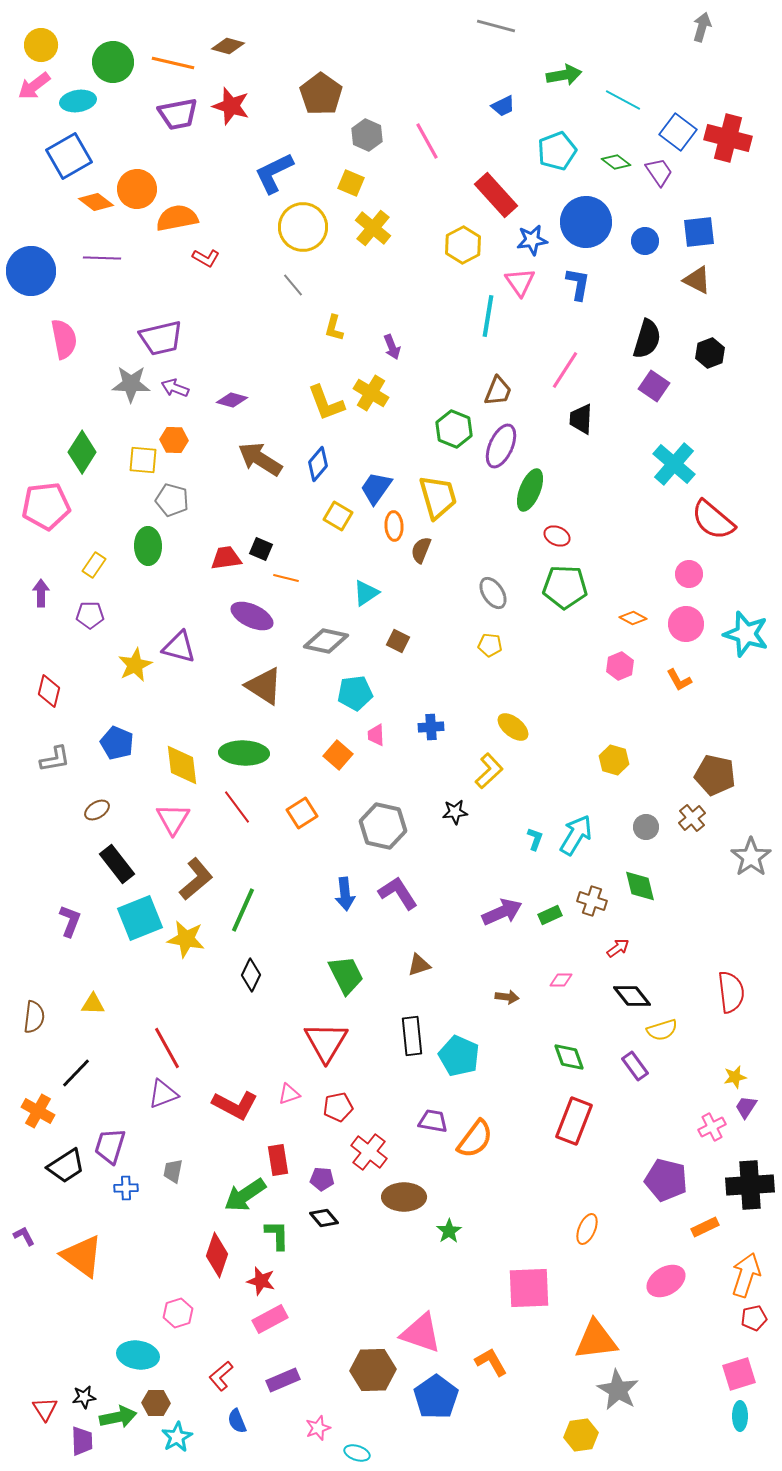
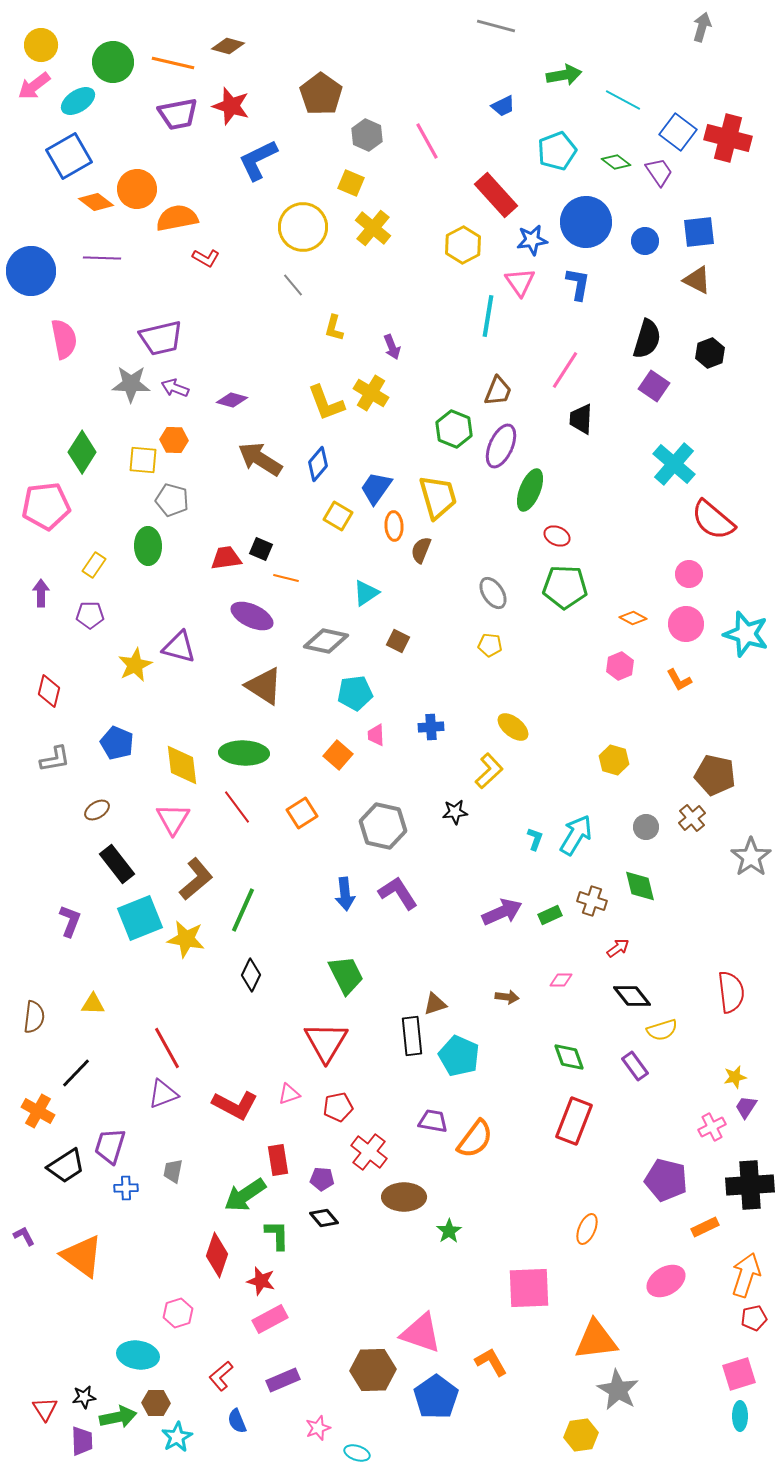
cyan ellipse at (78, 101): rotated 24 degrees counterclockwise
blue L-shape at (274, 173): moved 16 px left, 13 px up
brown triangle at (419, 965): moved 16 px right, 39 px down
